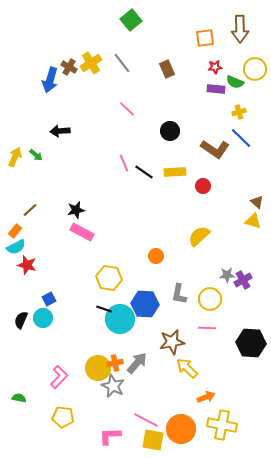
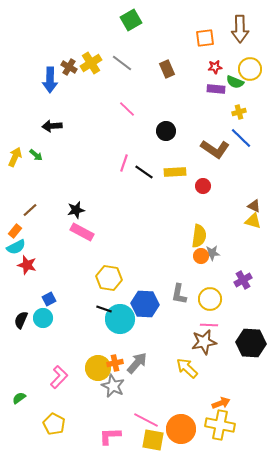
green square at (131, 20): rotated 10 degrees clockwise
gray line at (122, 63): rotated 15 degrees counterclockwise
yellow circle at (255, 69): moved 5 px left
blue arrow at (50, 80): rotated 15 degrees counterclockwise
black arrow at (60, 131): moved 8 px left, 5 px up
black circle at (170, 131): moved 4 px left
pink line at (124, 163): rotated 42 degrees clockwise
brown triangle at (257, 202): moved 3 px left, 4 px down; rotated 16 degrees counterclockwise
yellow semicircle at (199, 236): rotated 140 degrees clockwise
orange circle at (156, 256): moved 45 px right
gray star at (227, 275): moved 15 px left, 22 px up
pink line at (207, 328): moved 2 px right, 3 px up
brown star at (172, 342): moved 32 px right
orange arrow at (206, 397): moved 15 px right, 6 px down
green semicircle at (19, 398): rotated 48 degrees counterclockwise
yellow pentagon at (63, 417): moved 9 px left, 7 px down; rotated 20 degrees clockwise
yellow cross at (222, 425): moved 2 px left
